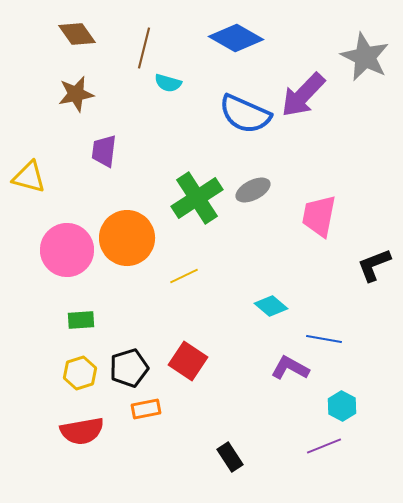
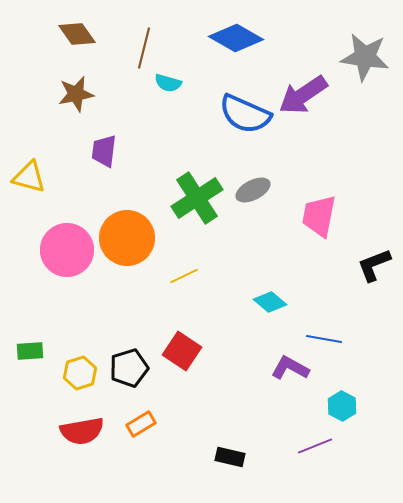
gray star: rotated 18 degrees counterclockwise
purple arrow: rotated 12 degrees clockwise
cyan diamond: moved 1 px left, 4 px up
green rectangle: moved 51 px left, 31 px down
red square: moved 6 px left, 10 px up
orange rectangle: moved 5 px left, 15 px down; rotated 20 degrees counterclockwise
purple line: moved 9 px left
black rectangle: rotated 44 degrees counterclockwise
